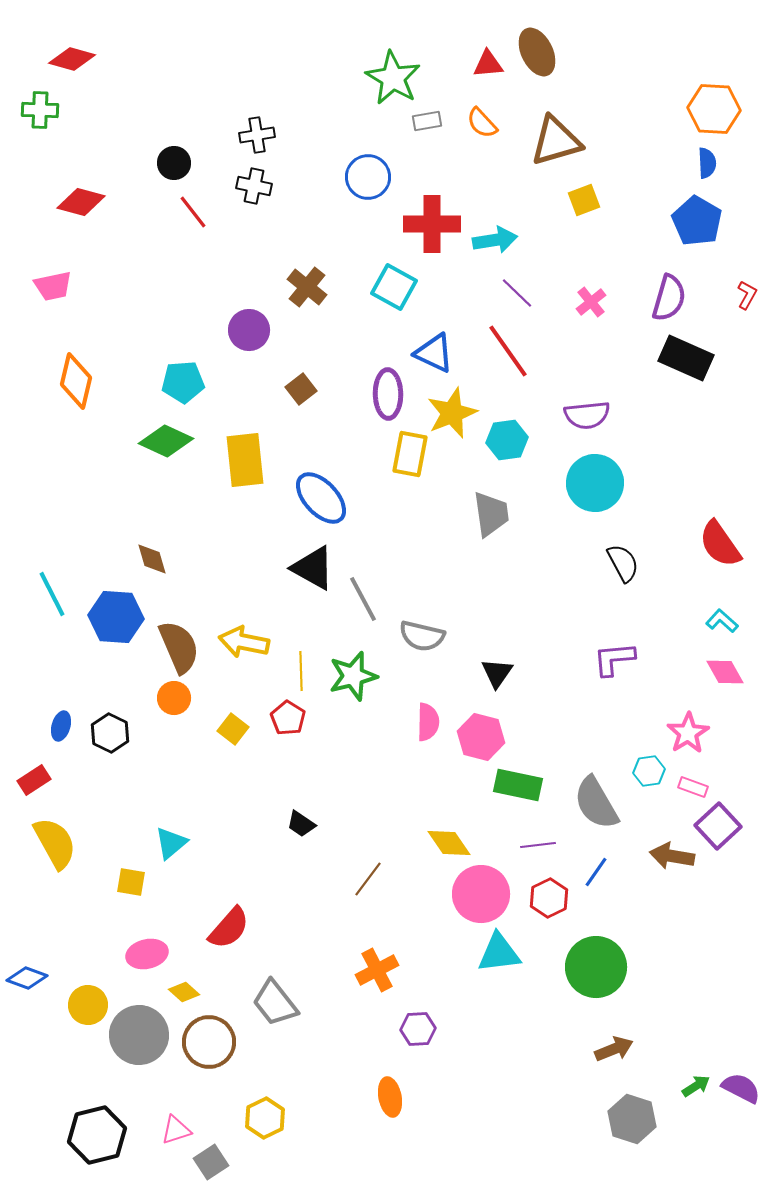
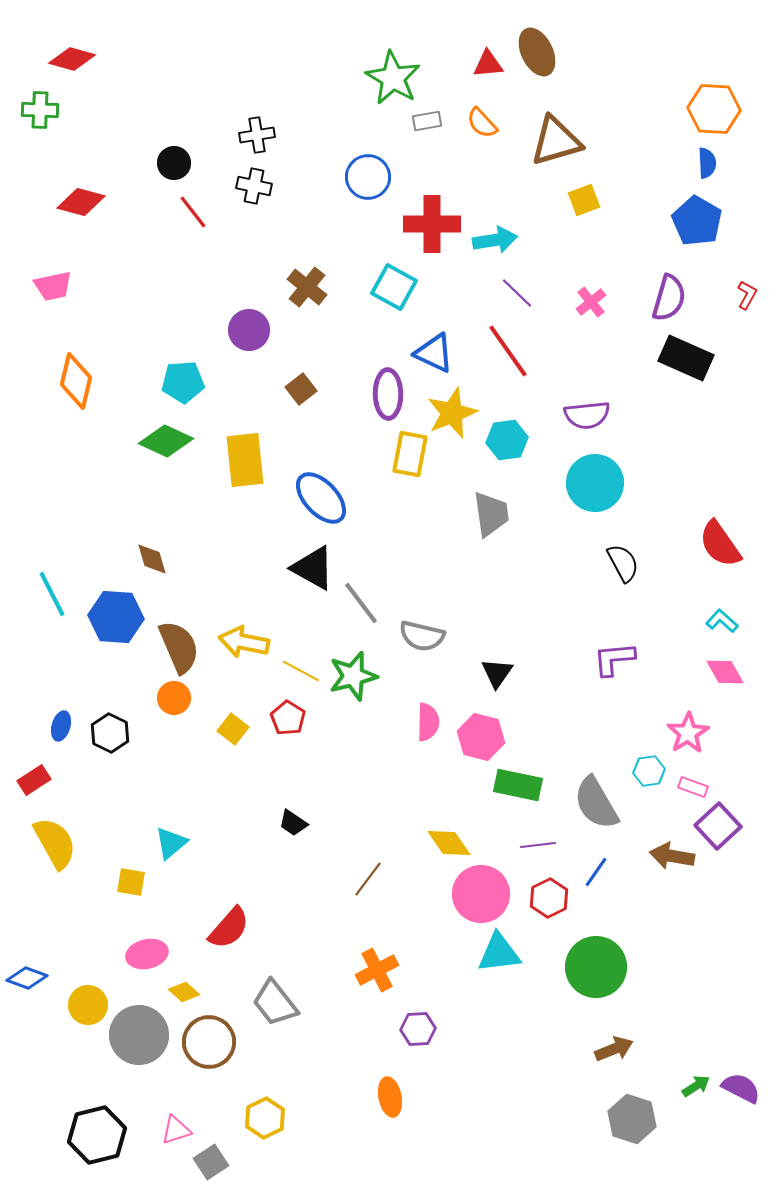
gray line at (363, 599): moved 2 px left, 4 px down; rotated 9 degrees counterclockwise
yellow line at (301, 671): rotated 60 degrees counterclockwise
black trapezoid at (301, 824): moved 8 px left, 1 px up
